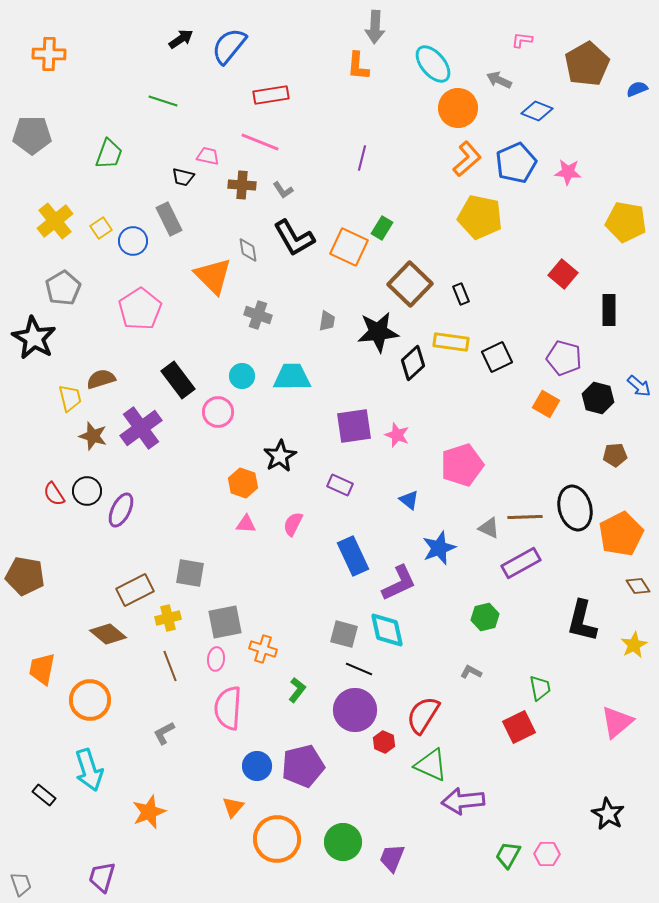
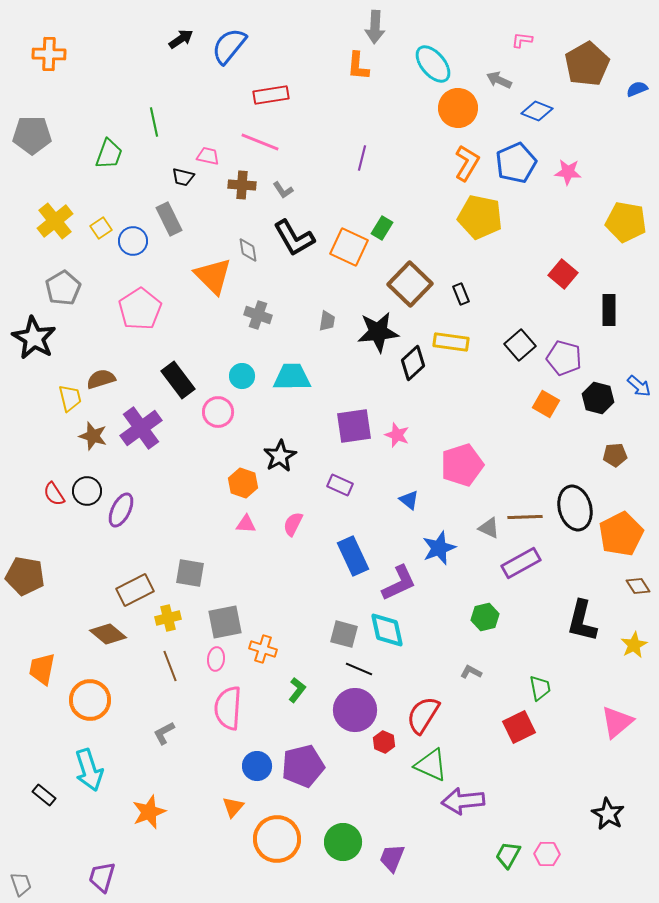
green line at (163, 101): moved 9 px left, 21 px down; rotated 60 degrees clockwise
orange L-shape at (467, 159): moved 4 px down; rotated 18 degrees counterclockwise
black square at (497, 357): moved 23 px right, 12 px up; rotated 16 degrees counterclockwise
